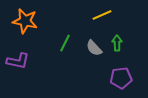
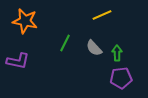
green arrow: moved 10 px down
